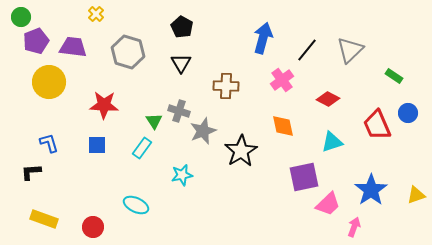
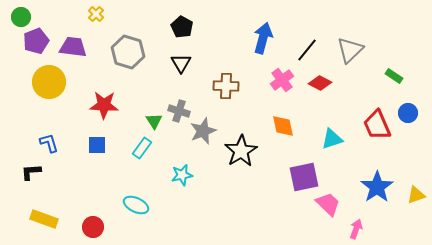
red diamond: moved 8 px left, 16 px up
cyan triangle: moved 3 px up
blue star: moved 6 px right, 3 px up
pink trapezoid: rotated 92 degrees counterclockwise
pink arrow: moved 2 px right, 2 px down
